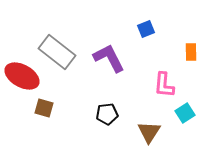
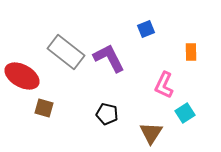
gray rectangle: moved 9 px right
pink L-shape: rotated 20 degrees clockwise
black pentagon: rotated 20 degrees clockwise
brown triangle: moved 2 px right, 1 px down
